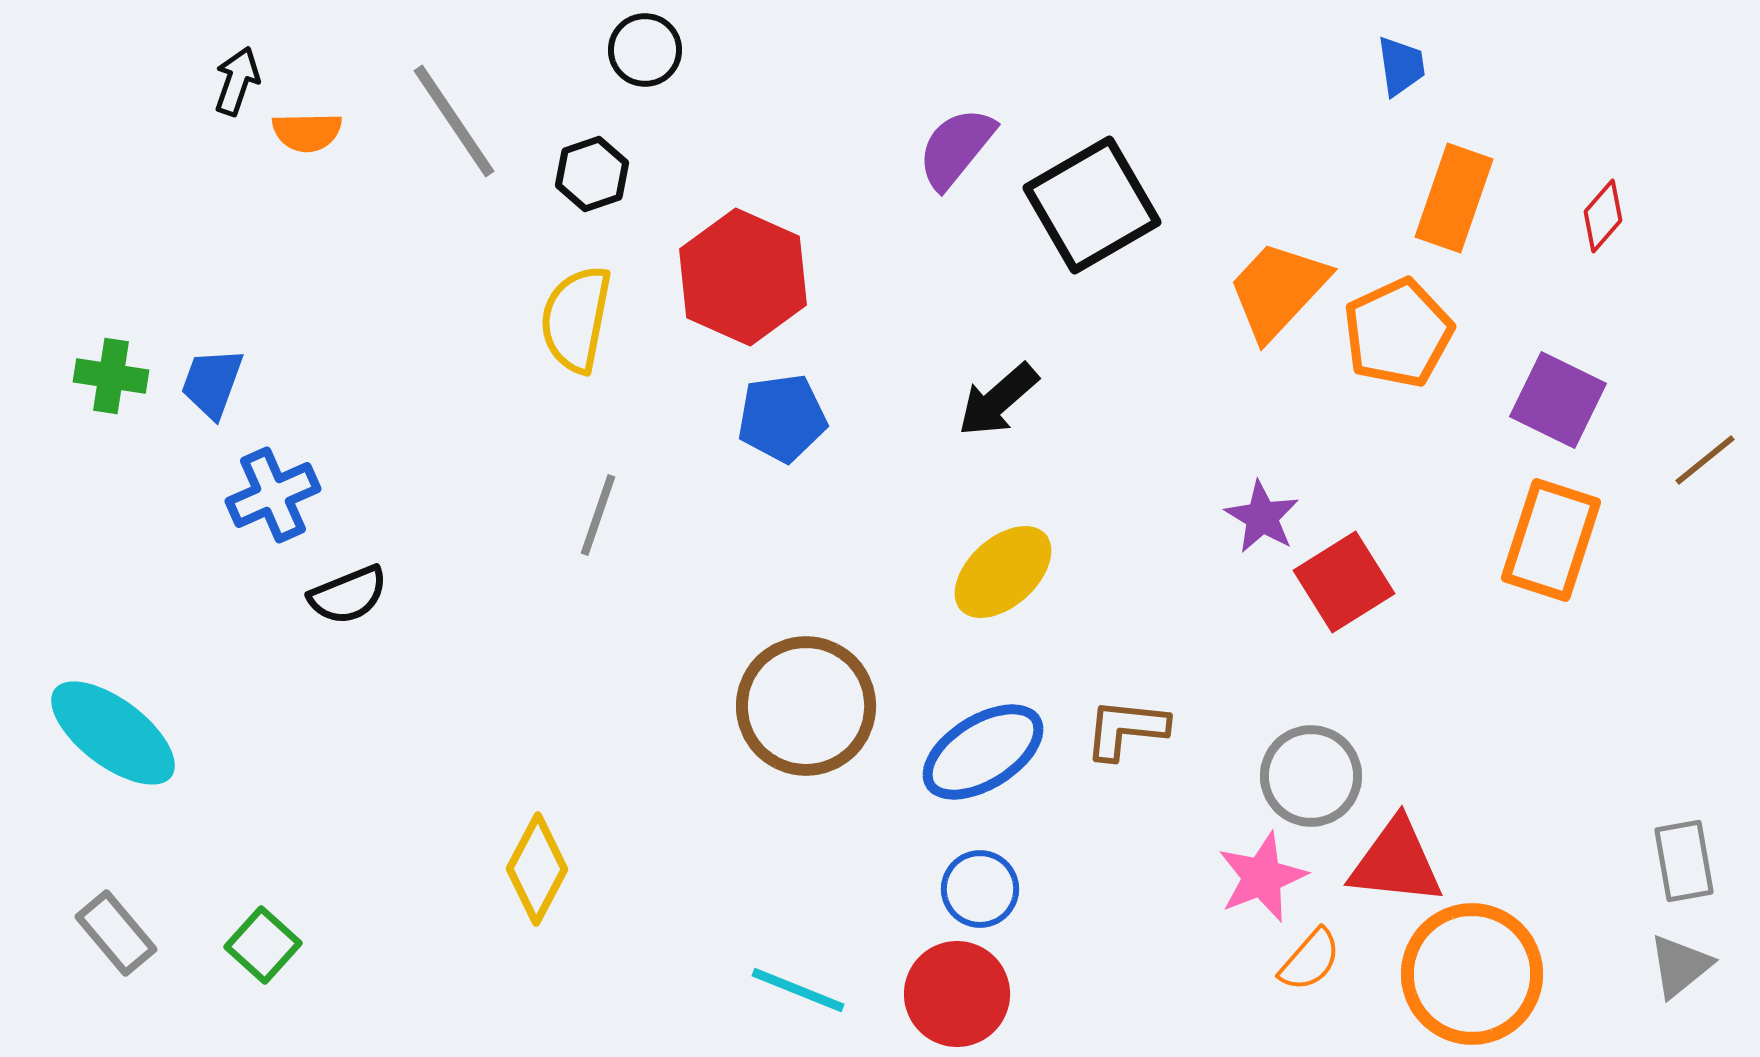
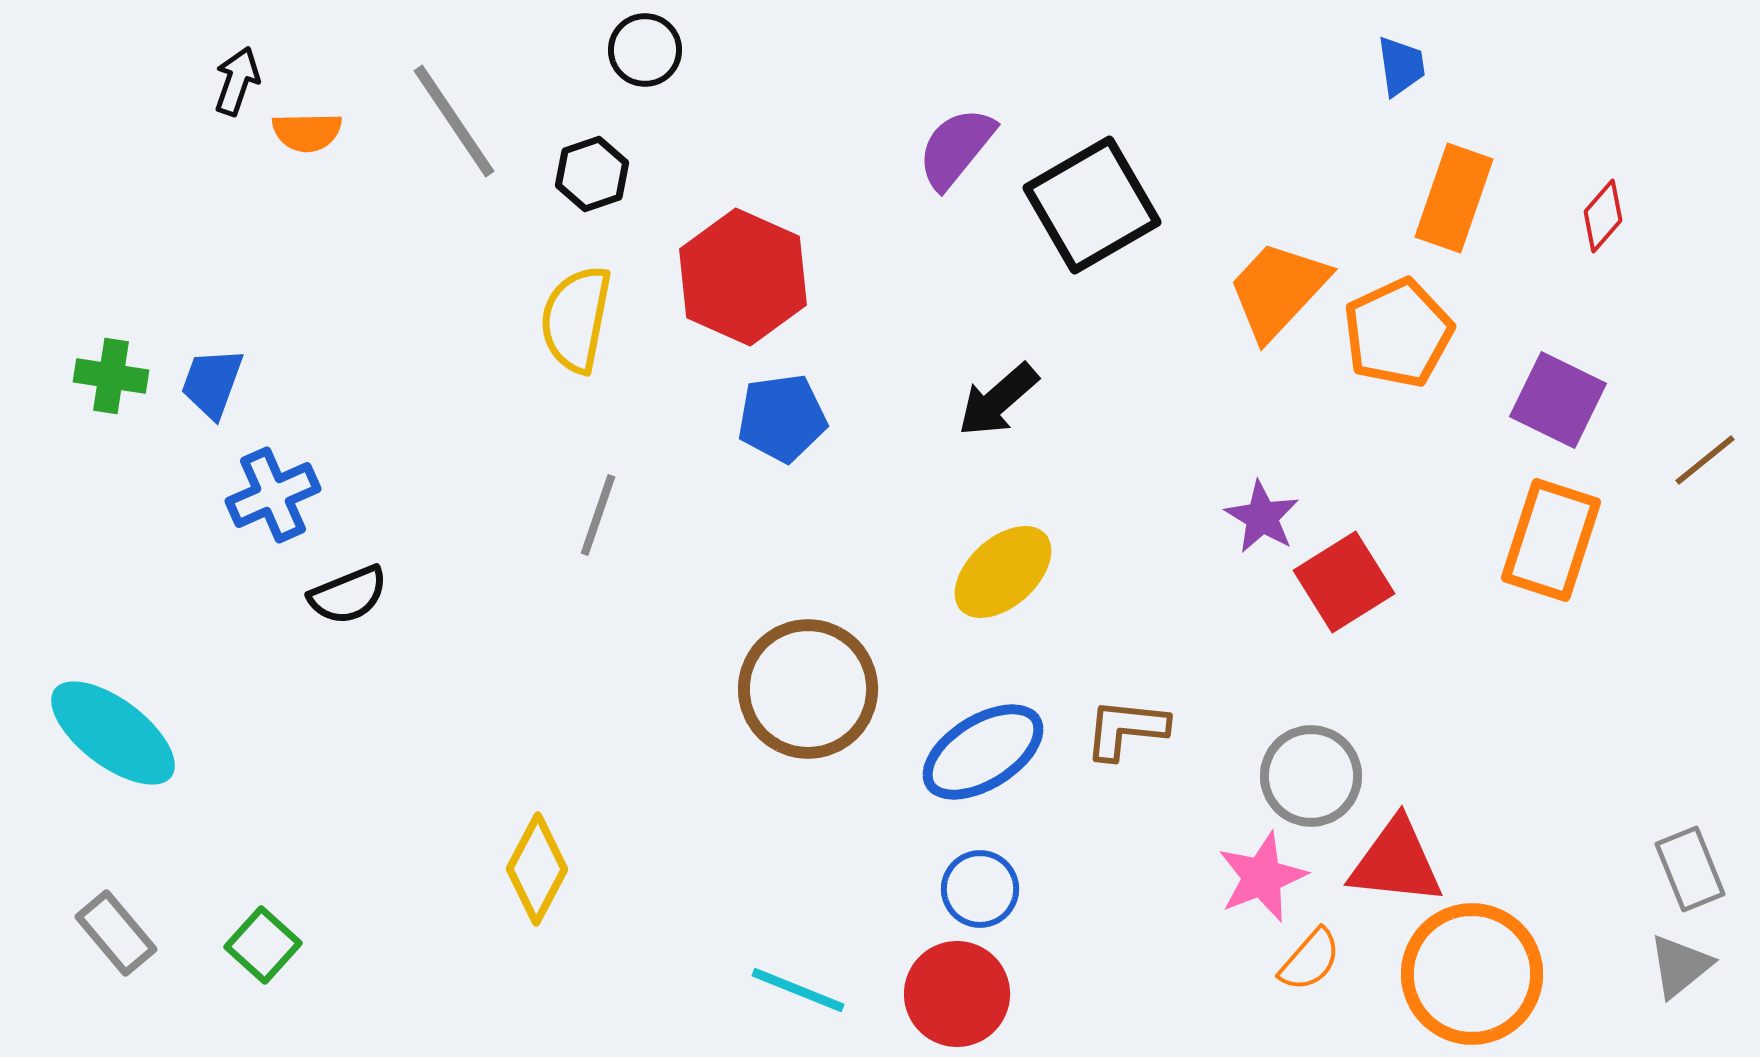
brown circle at (806, 706): moved 2 px right, 17 px up
gray rectangle at (1684, 861): moved 6 px right, 8 px down; rotated 12 degrees counterclockwise
